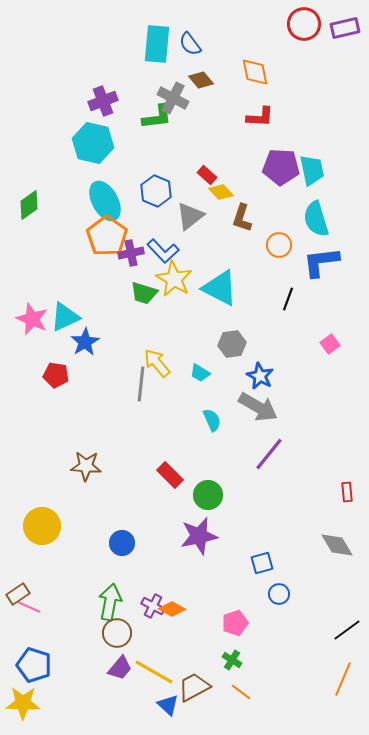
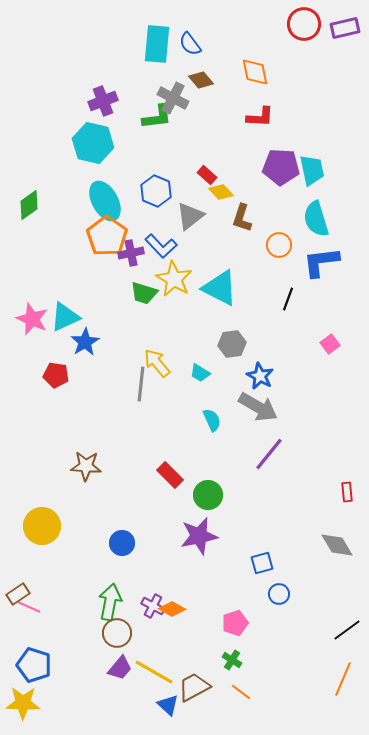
blue L-shape at (163, 251): moved 2 px left, 5 px up
